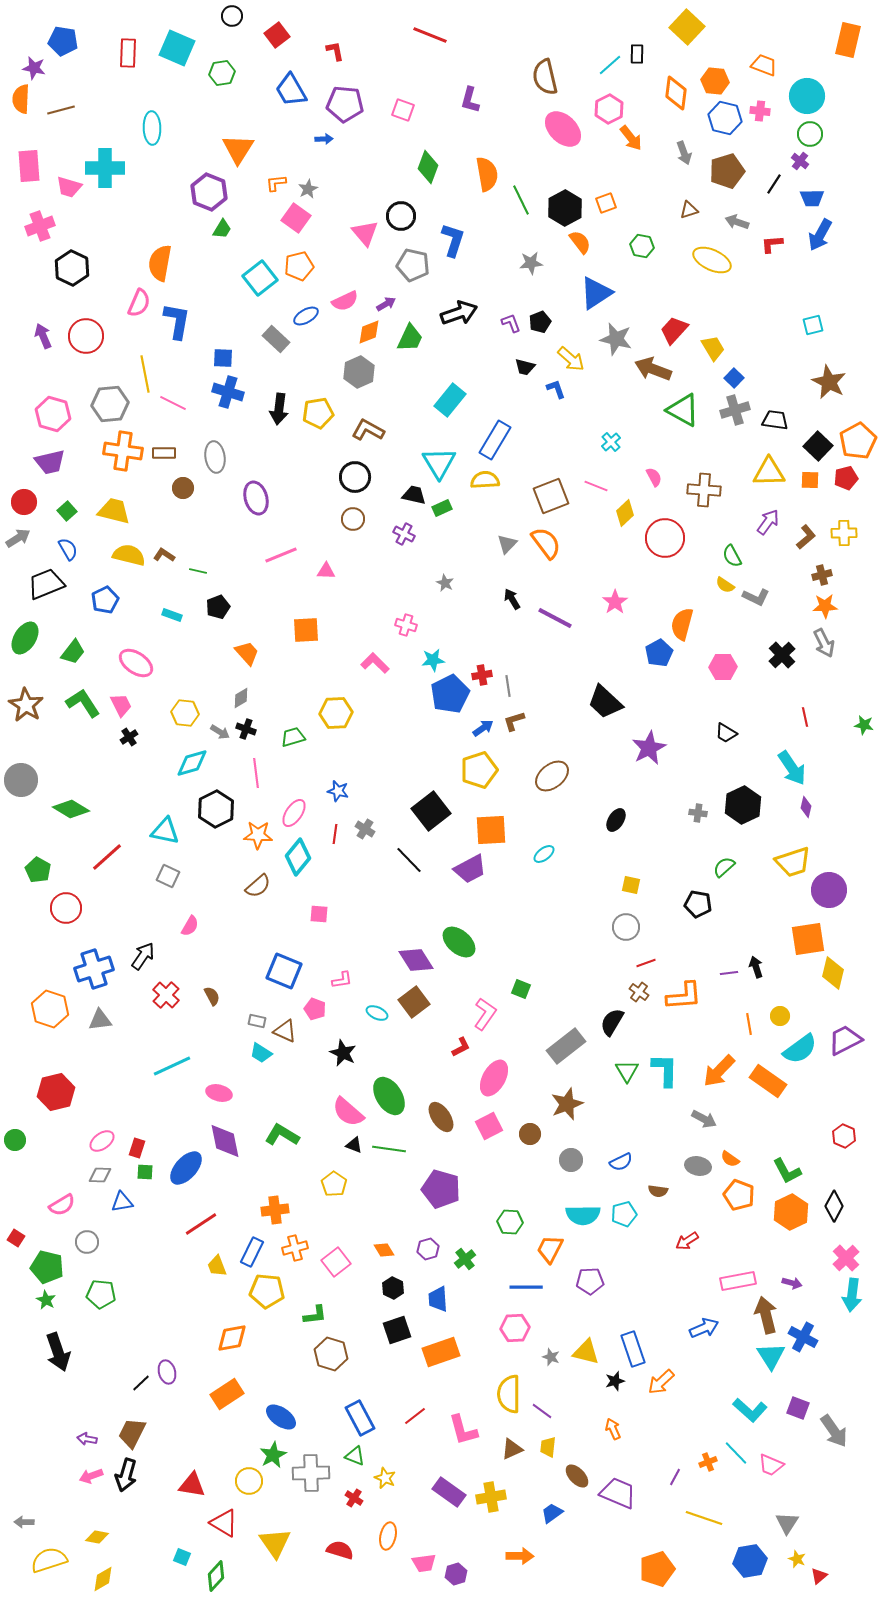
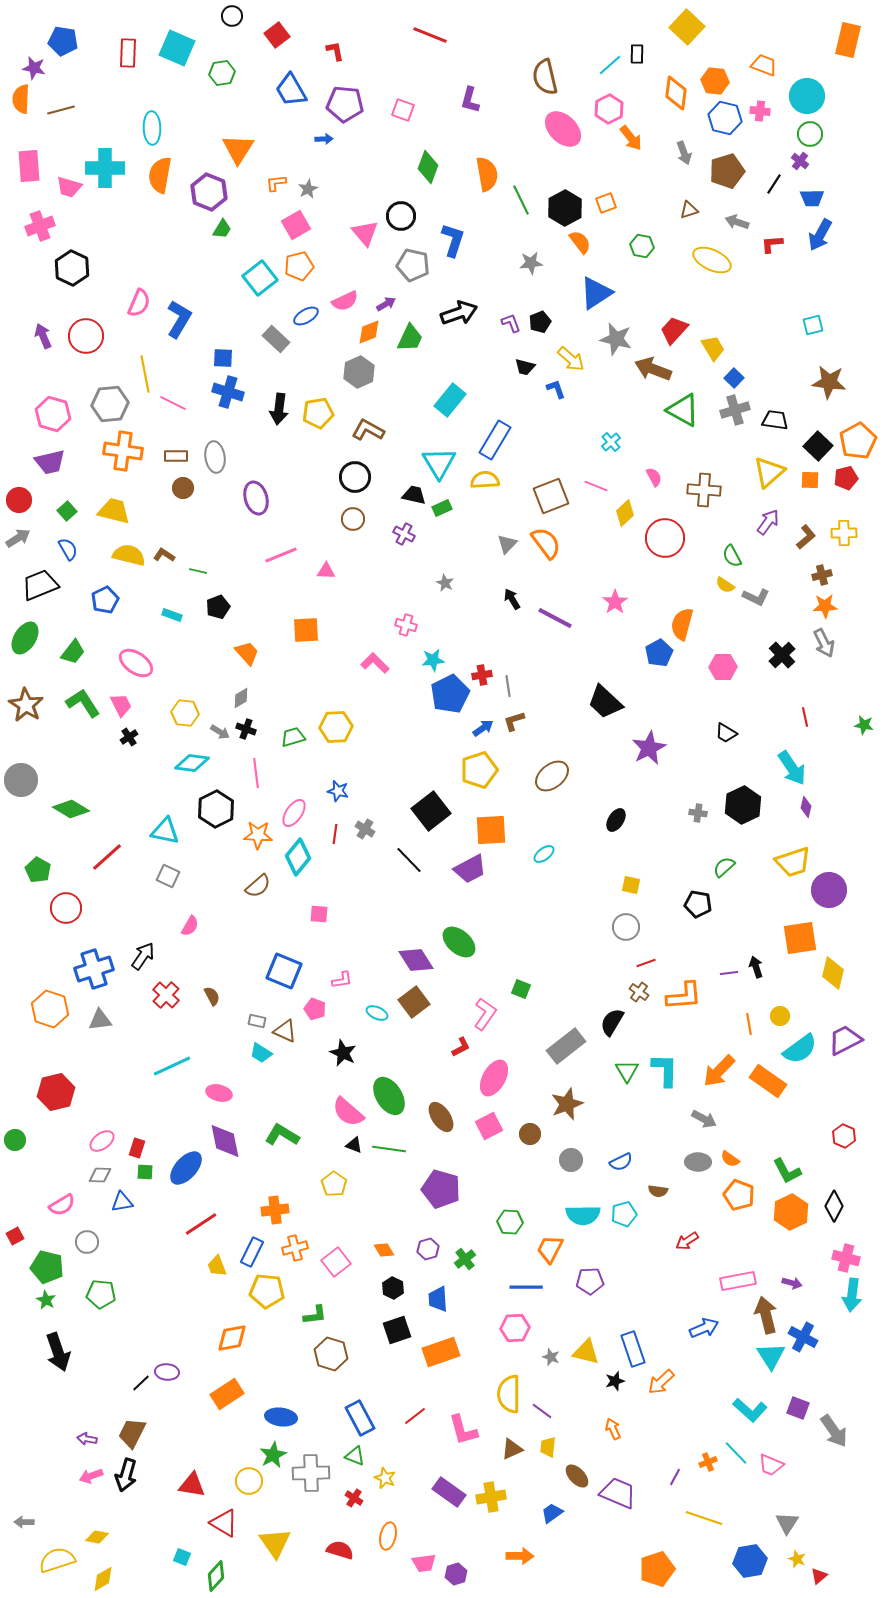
pink square at (296, 218): moved 7 px down; rotated 24 degrees clockwise
orange semicircle at (160, 263): moved 88 px up
blue L-shape at (177, 321): moved 2 px right, 2 px up; rotated 21 degrees clockwise
brown star at (829, 382): rotated 20 degrees counterclockwise
brown rectangle at (164, 453): moved 12 px right, 3 px down
yellow triangle at (769, 472): rotated 40 degrees counterclockwise
red circle at (24, 502): moved 5 px left, 2 px up
black trapezoid at (46, 584): moved 6 px left, 1 px down
yellow hexagon at (336, 713): moved 14 px down
cyan diamond at (192, 763): rotated 24 degrees clockwise
orange square at (808, 939): moved 8 px left, 1 px up
gray ellipse at (698, 1166): moved 4 px up; rotated 10 degrees counterclockwise
red square at (16, 1238): moved 1 px left, 2 px up; rotated 30 degrees clockwise
pink cross at (846, 1258): rotated 32 degrees counterclockwise
purple ellipse at (167, 1372): rotated 70 degrees counterclockwise
blue ellipse at (281, 1417): rotated 28 degrees counterclockwise
yellow semicircle at (49, 1560): moved 8 px right
